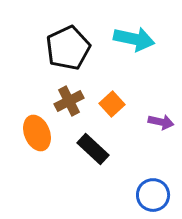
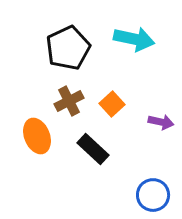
orange ellipse: moved 3 px down
